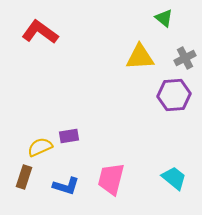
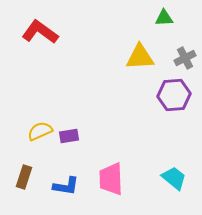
green triangle: rotated 42 degrees counterclockwise
yellow semicircle: moved 16 px up
pink trapezoid: rotated 16 degrees counterclockwise
blue L-shape: rotated 8 degrees counterclockwise
